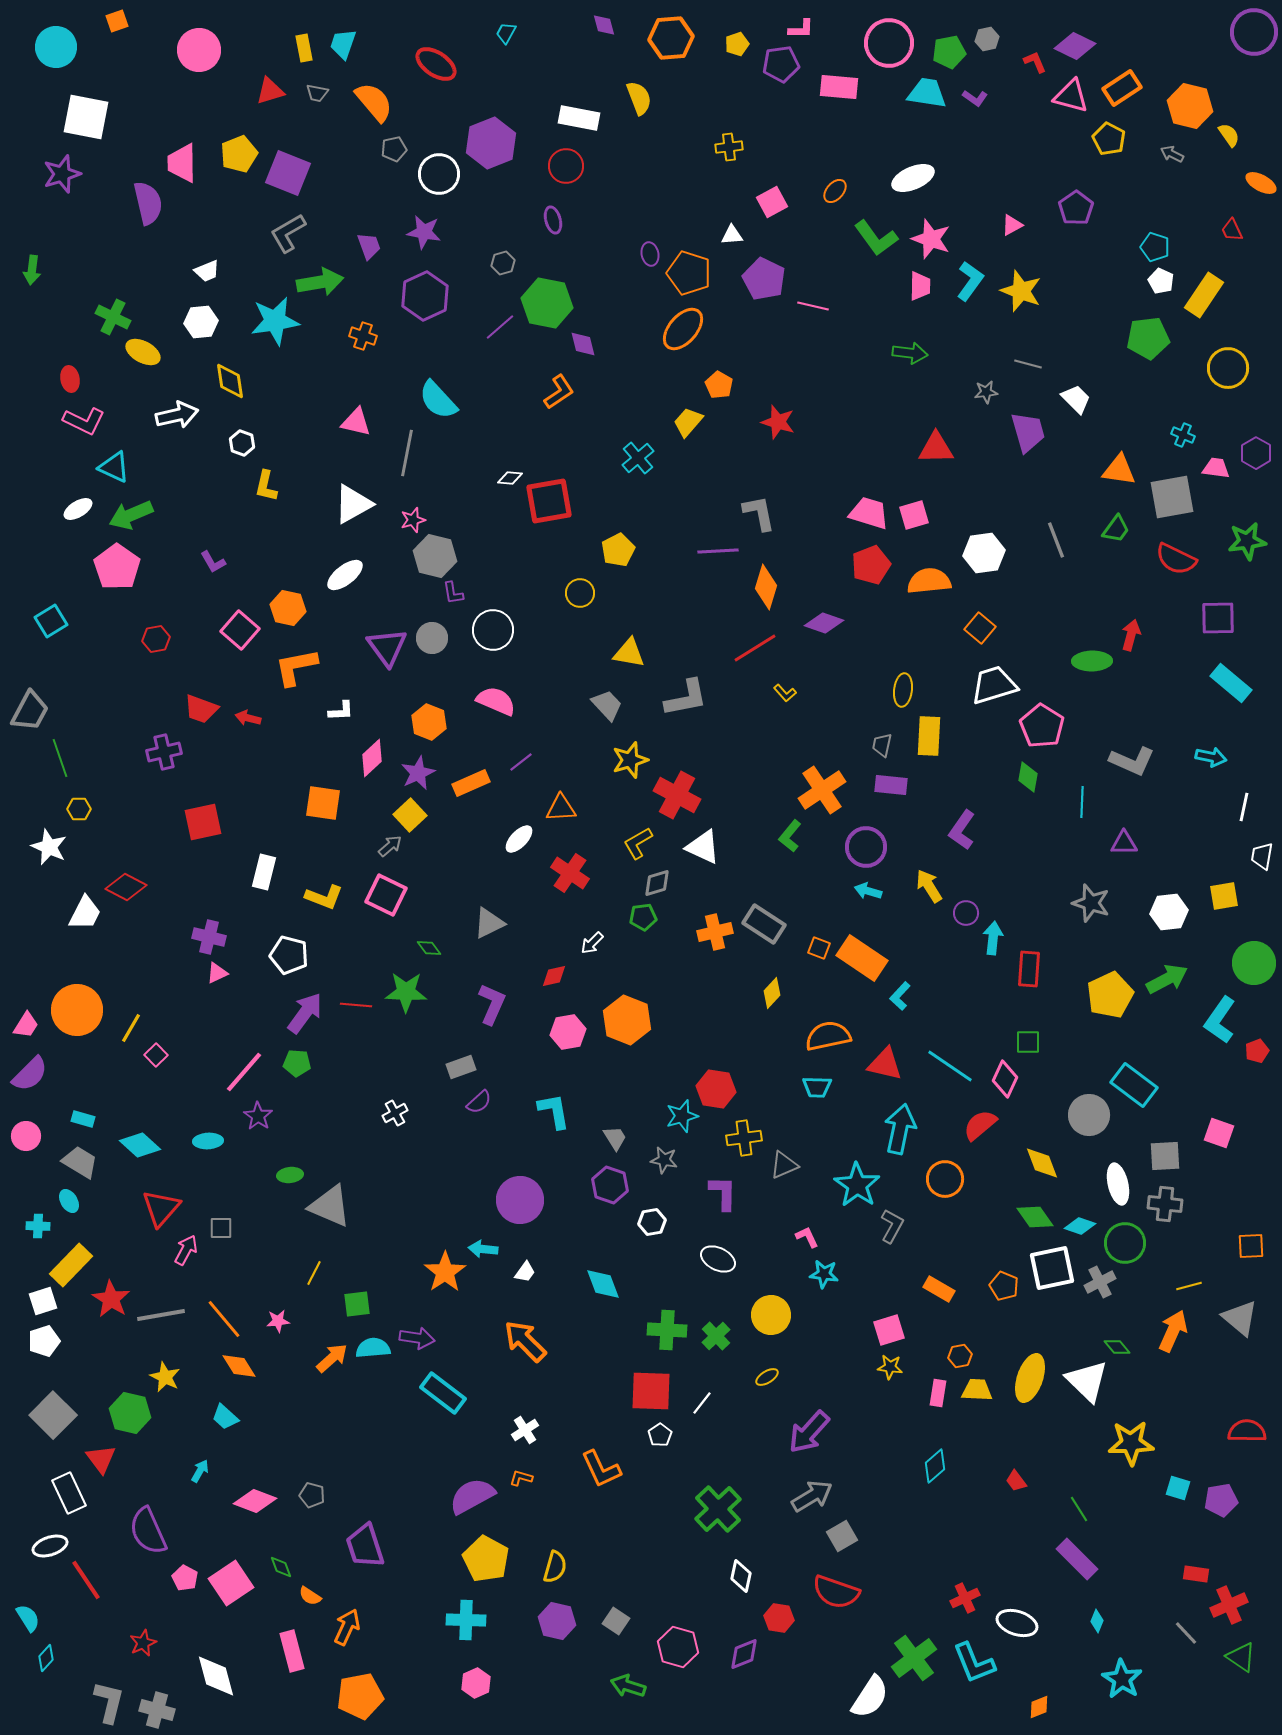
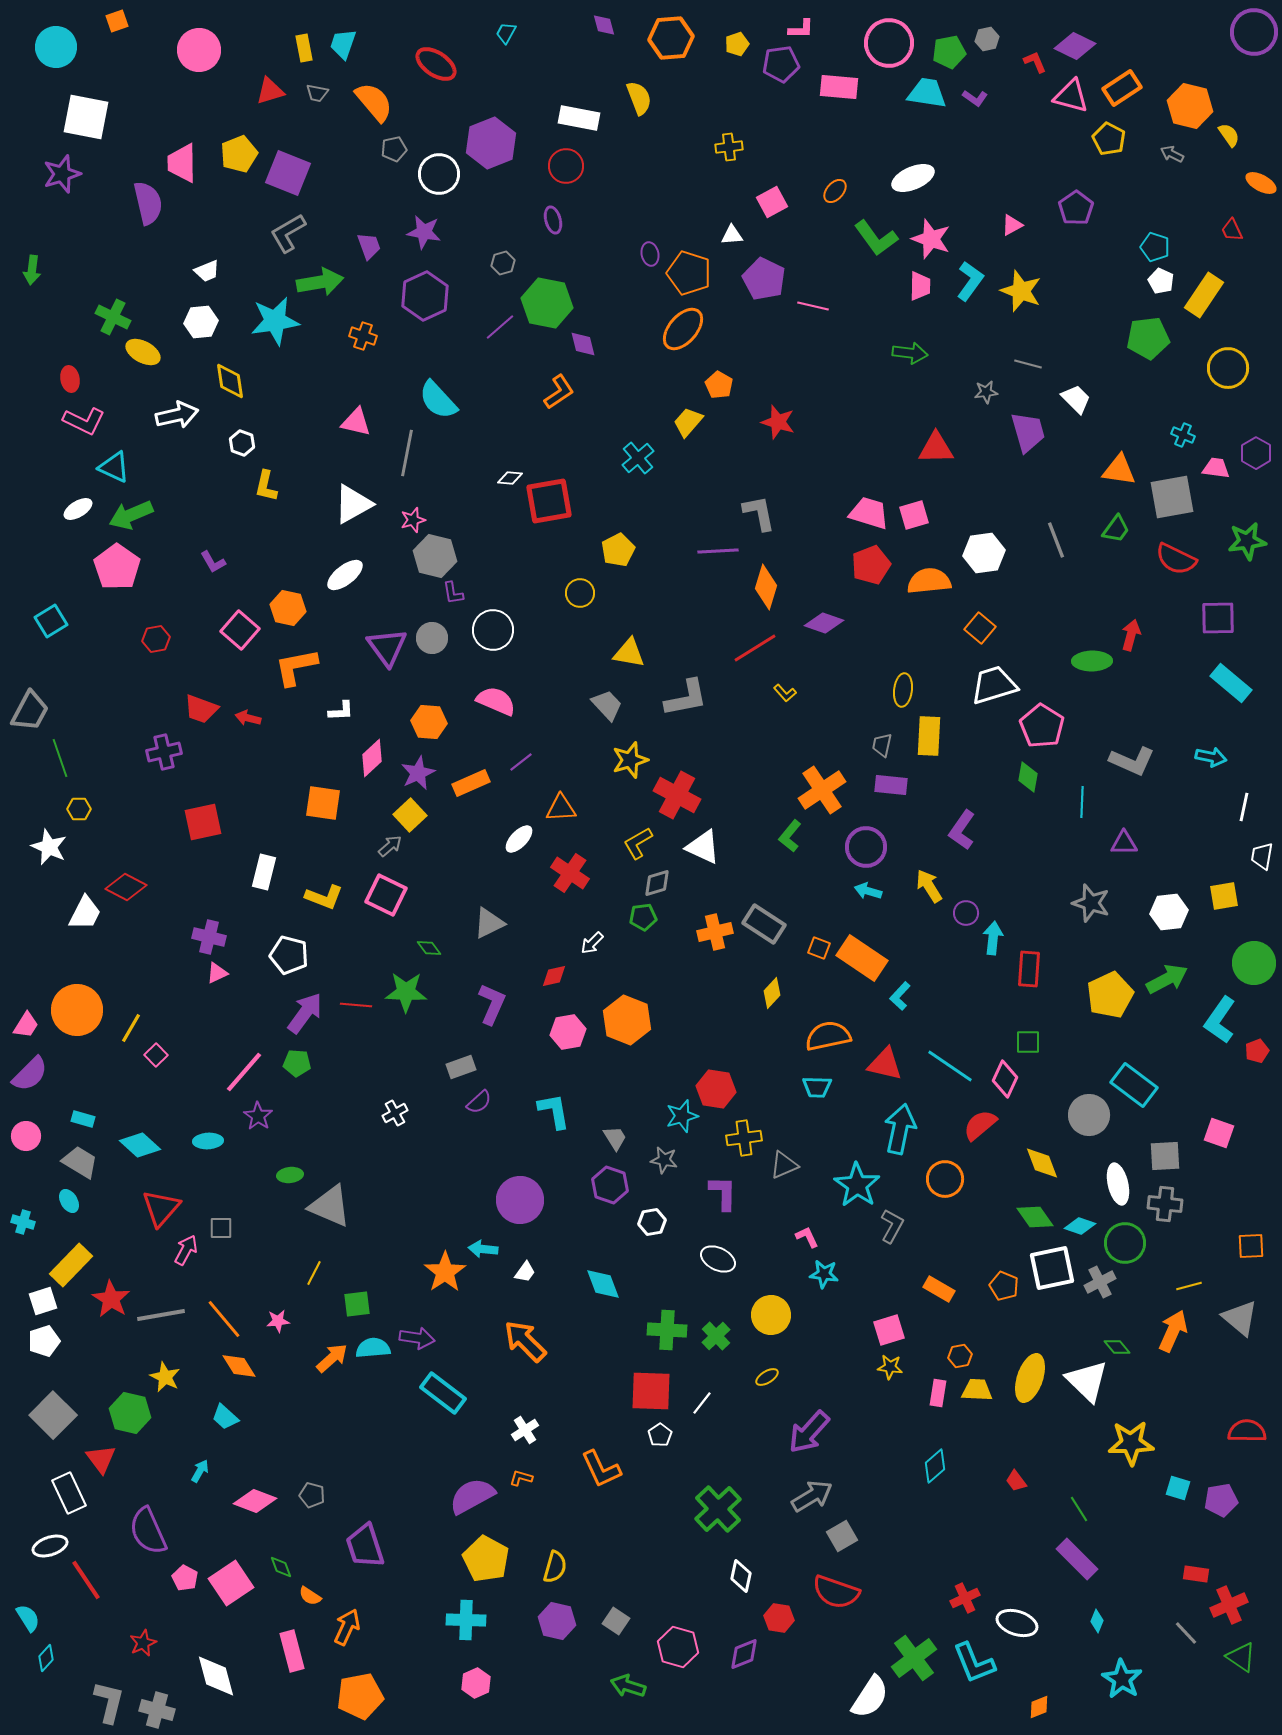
orange hexagon at (429, 722): rotated 16 degrees counterclockwise
cyan cross at (38, 1226): moved 15 px left, 4 px up; rotated 15 degrees clockwise
